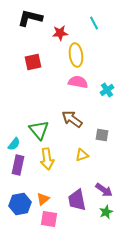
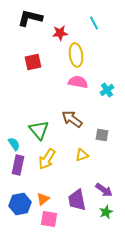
cyan semicircle: rotated 72 degrees counterclockwise
yellow arrow: rotated 40 degrees clockwise
